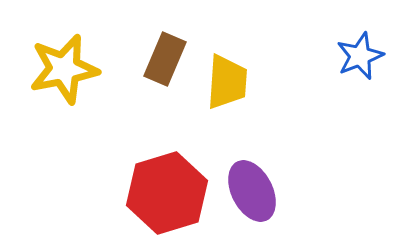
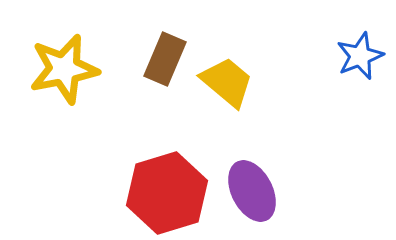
yellow trapezoid: rotated 54 degrees counterclockwise
